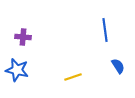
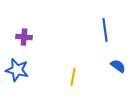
purple cross: moved 1 px right
blue semicircle: rotated 21 degrees counterclockwise
yellow line: rotated 60 degrees counterclockwise
